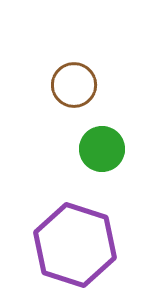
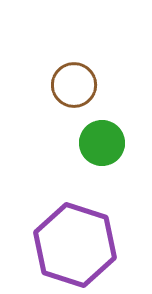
green circle: moved 6 px up
